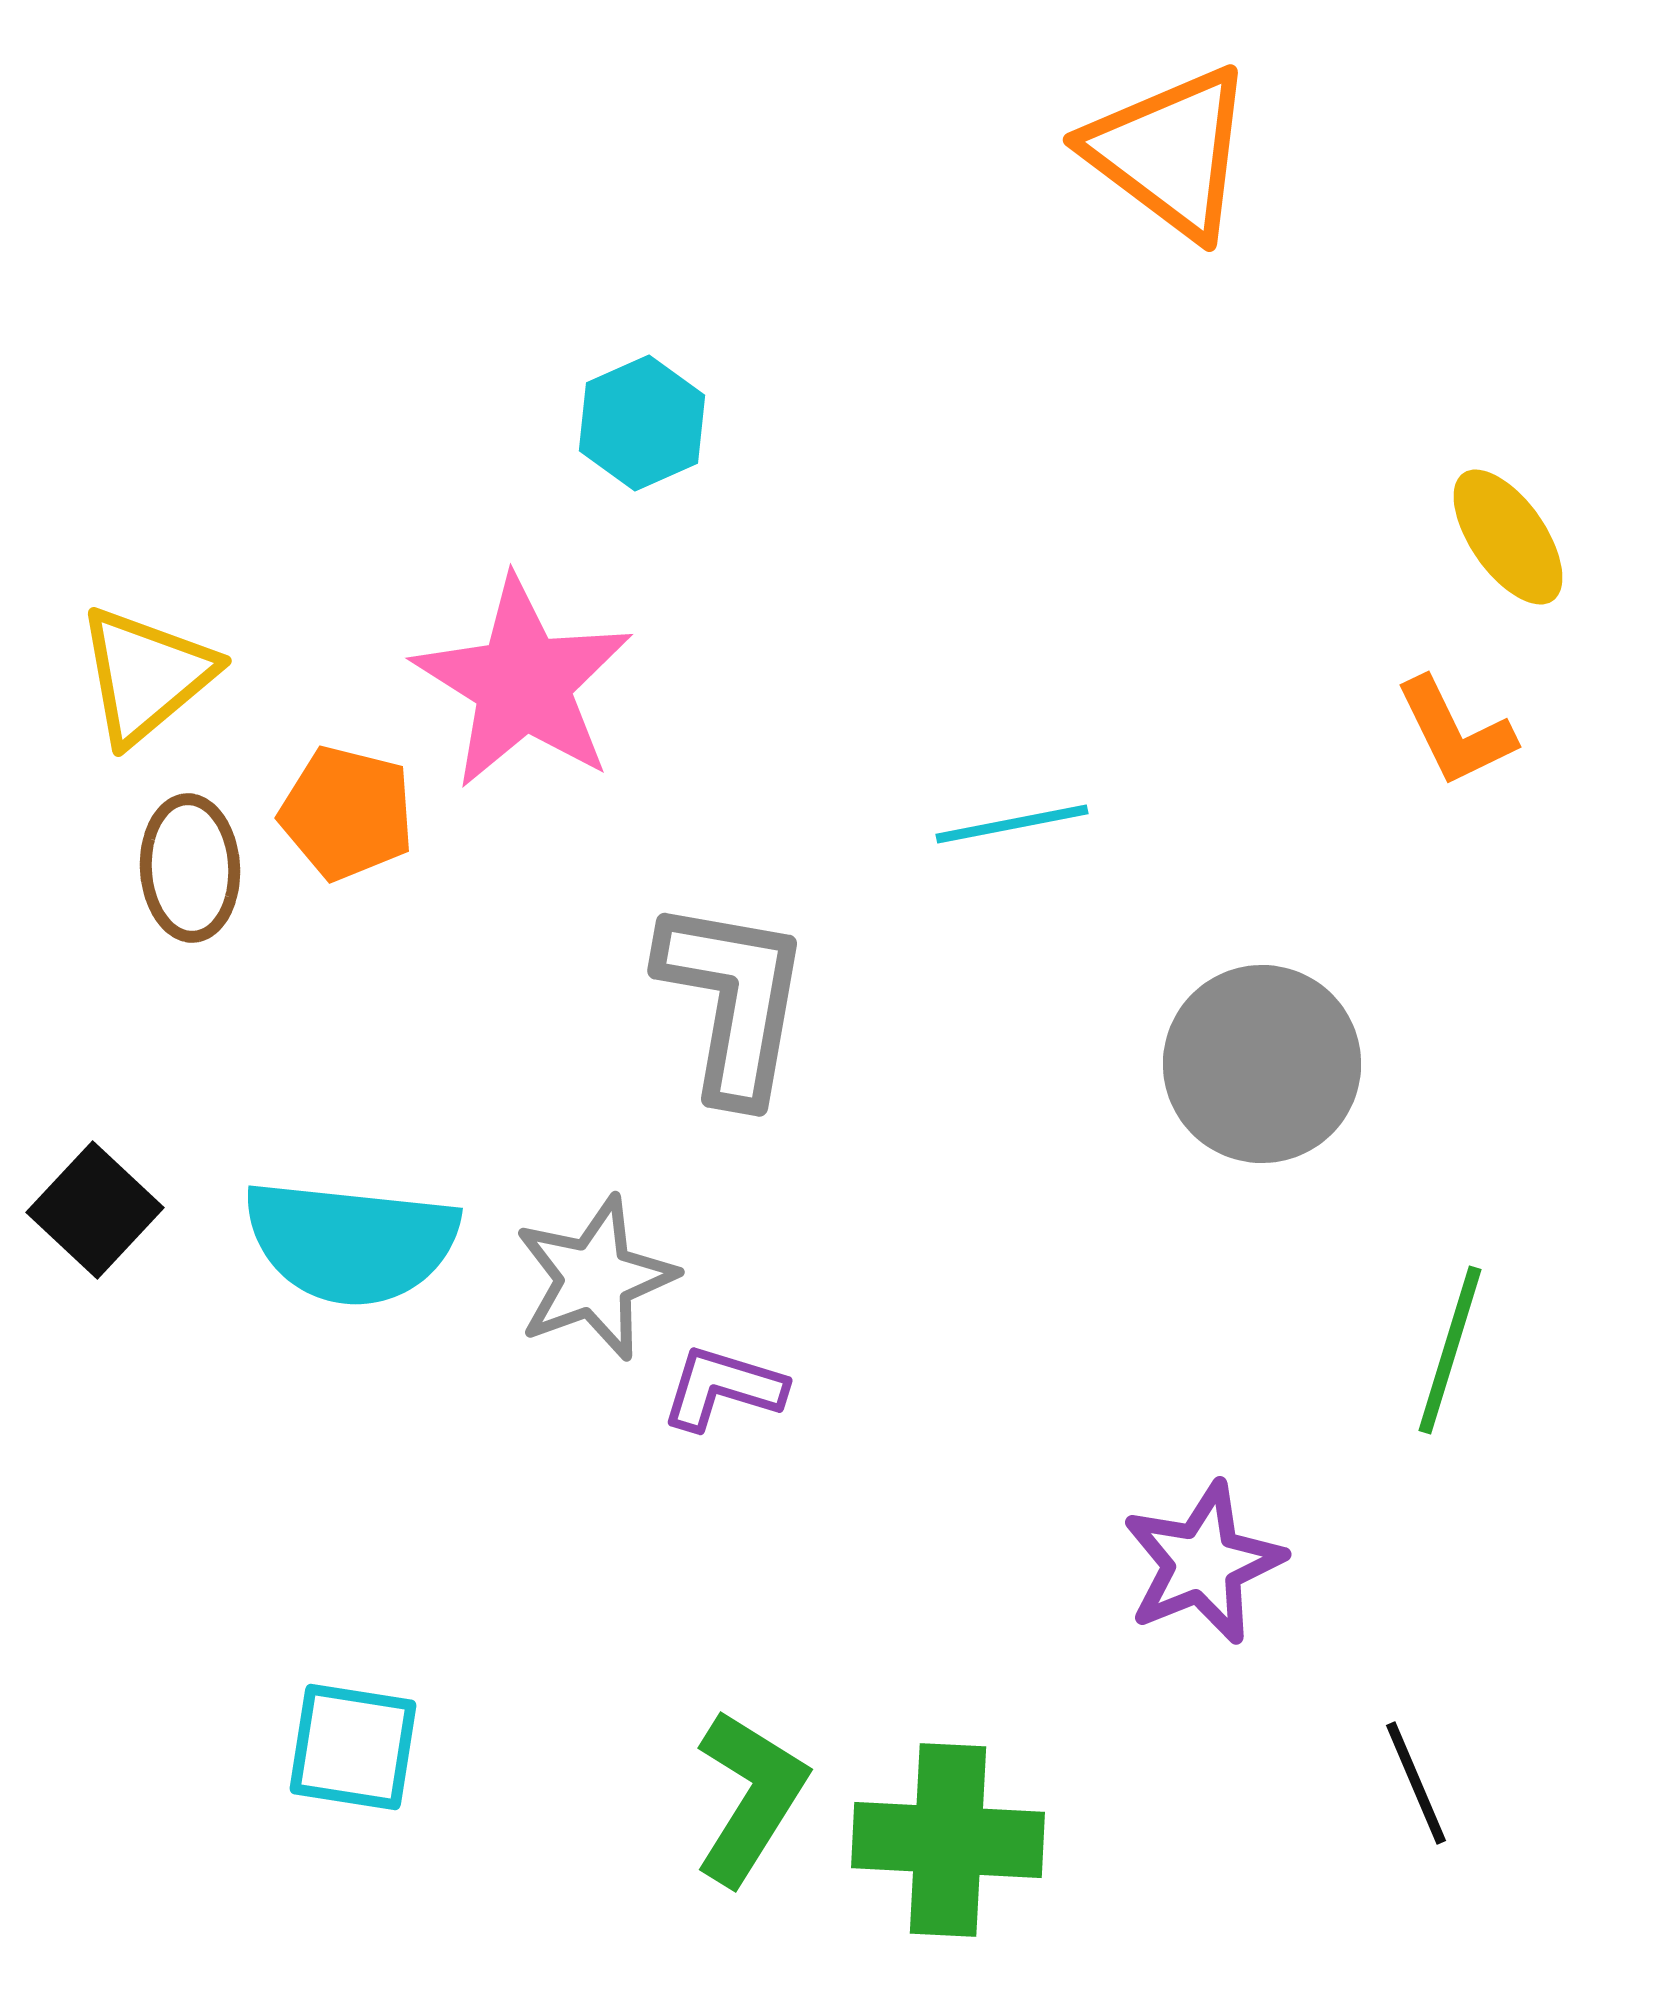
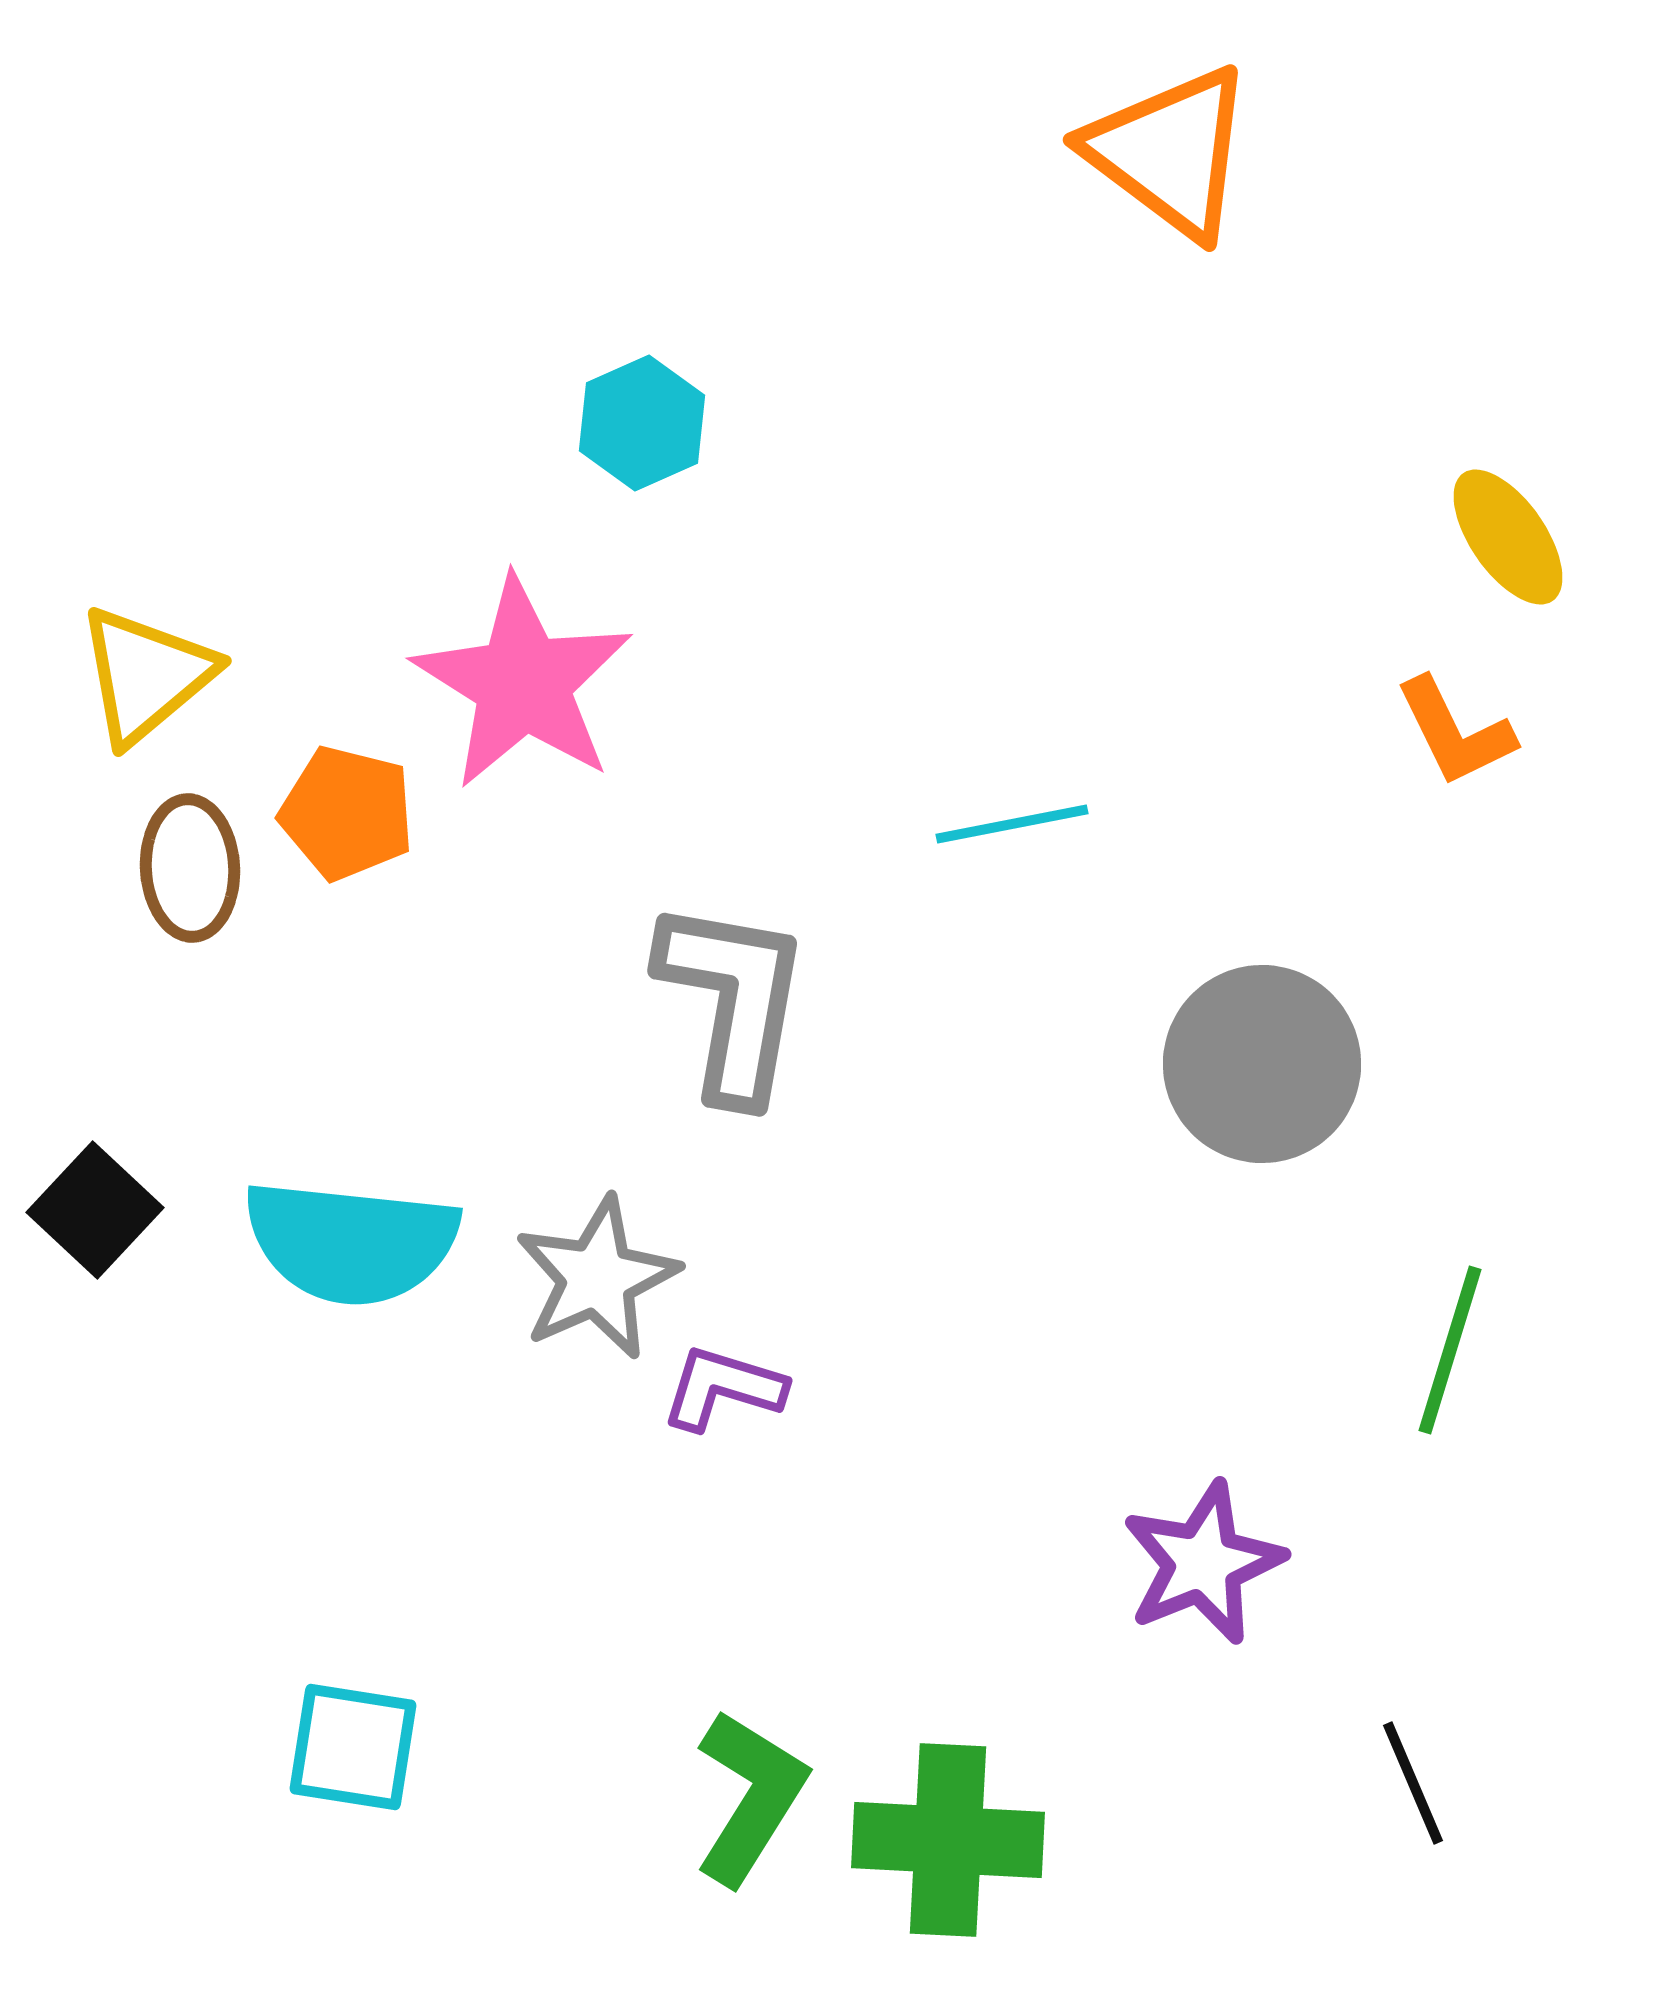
gray star: moved 2 px right; rotated 4 degrees counterclockwise
black line: moved 3 px left
